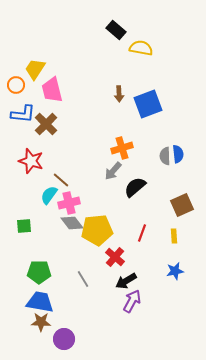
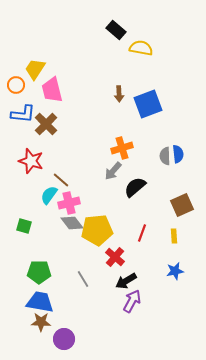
green square: rotated 21 degrees clockwise
